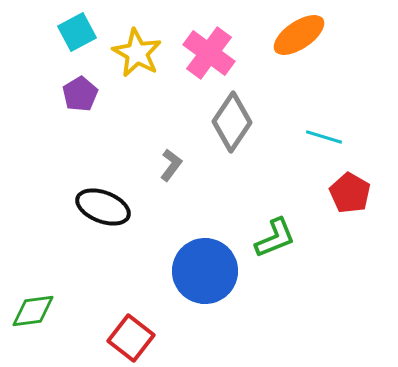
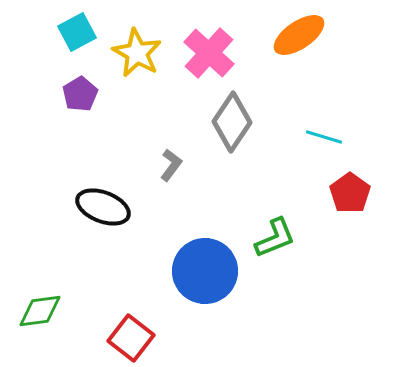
pink cross: rotated 6 degrees clockwise
red pentagon: rotated 6 degrees clockwise
green diamond: moved 7 px right
